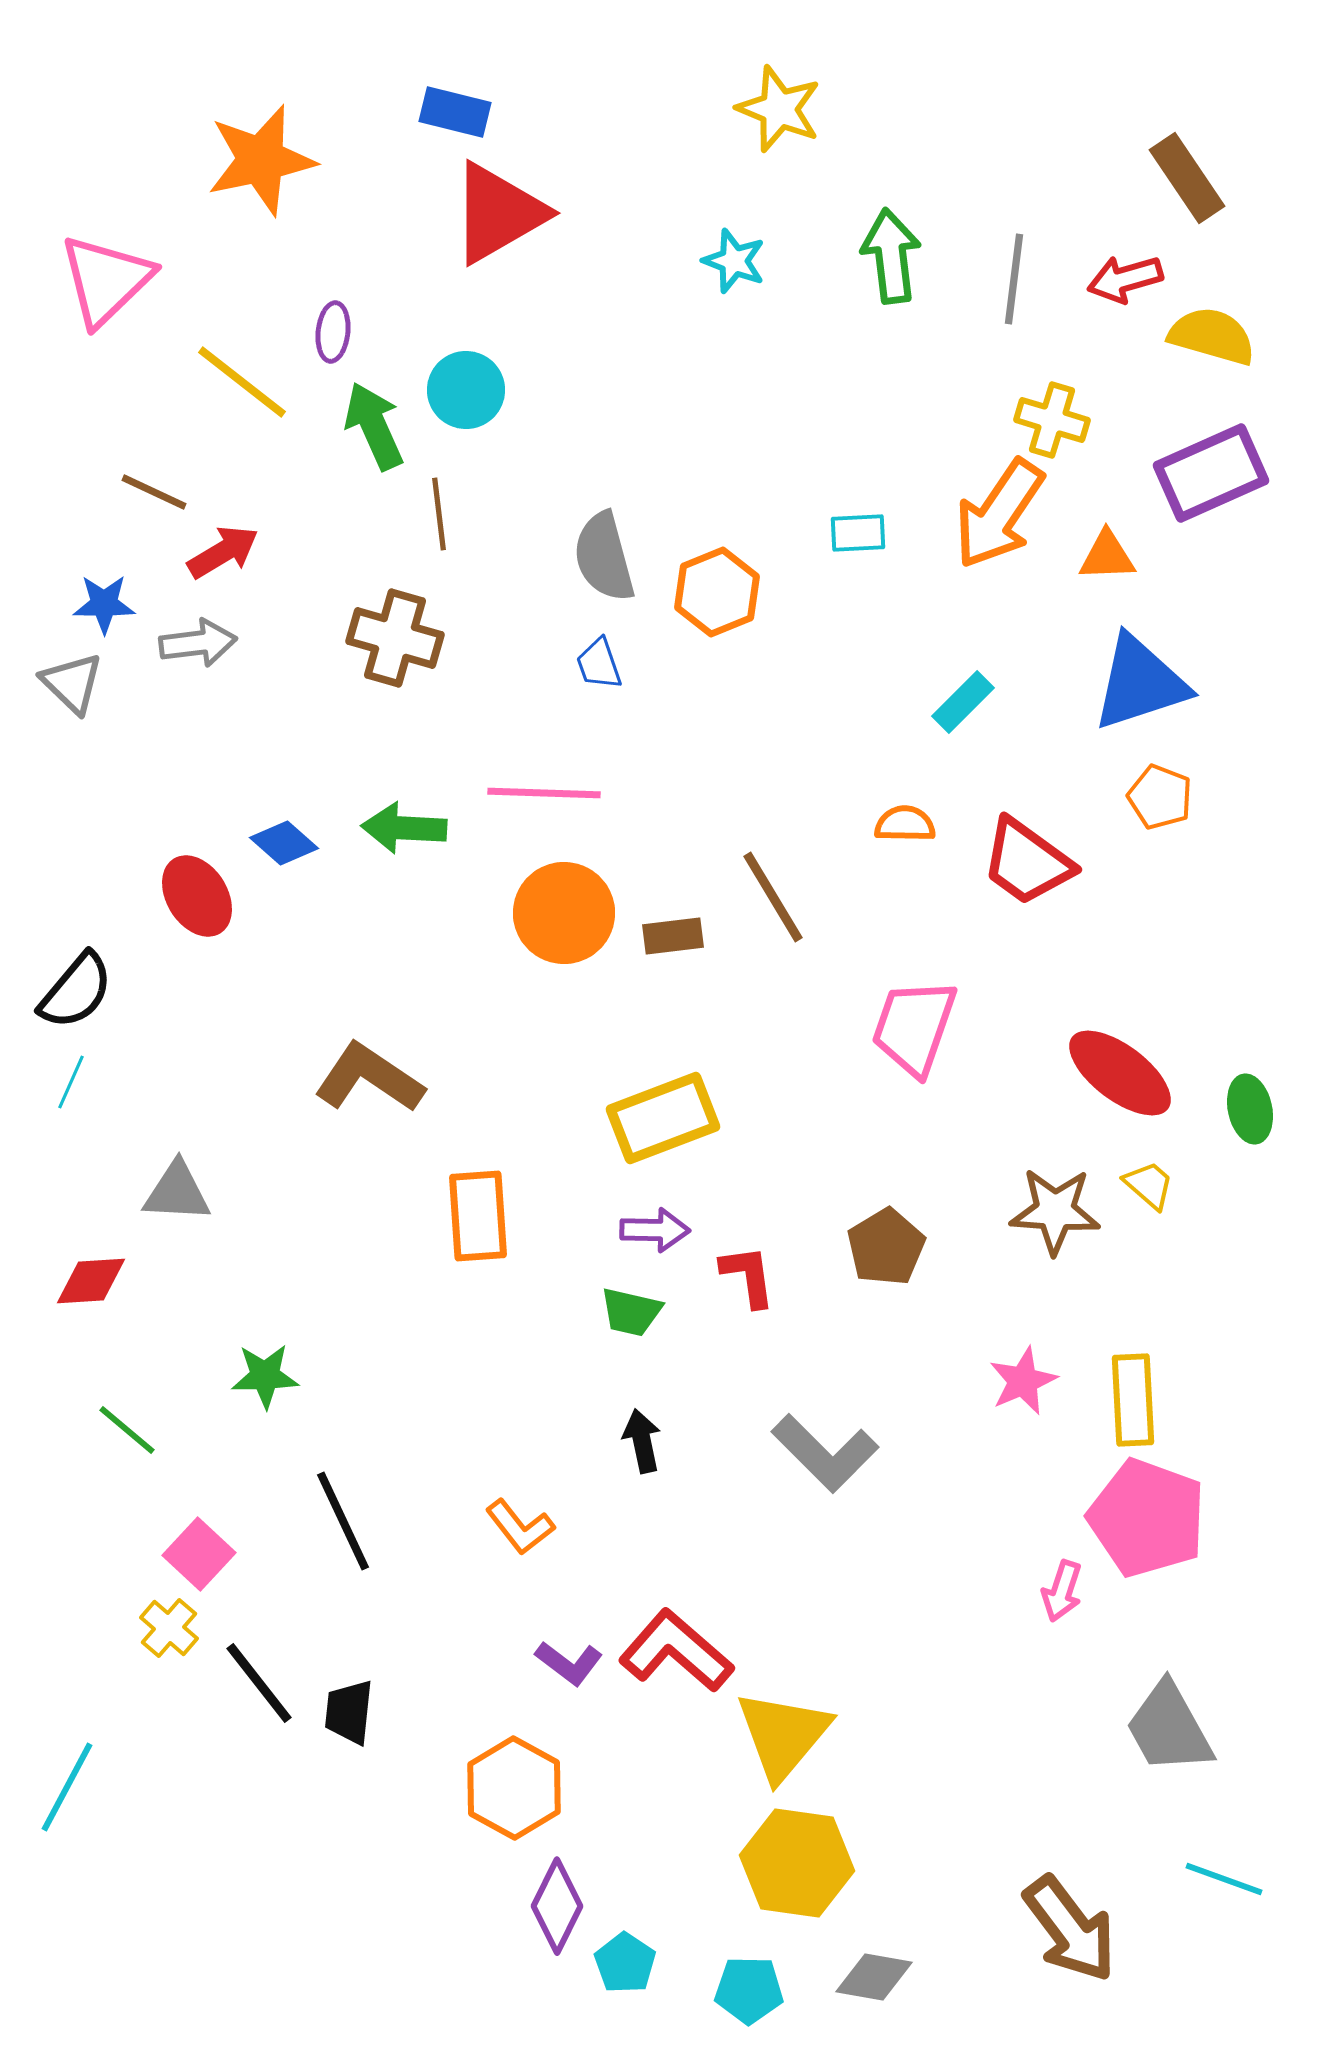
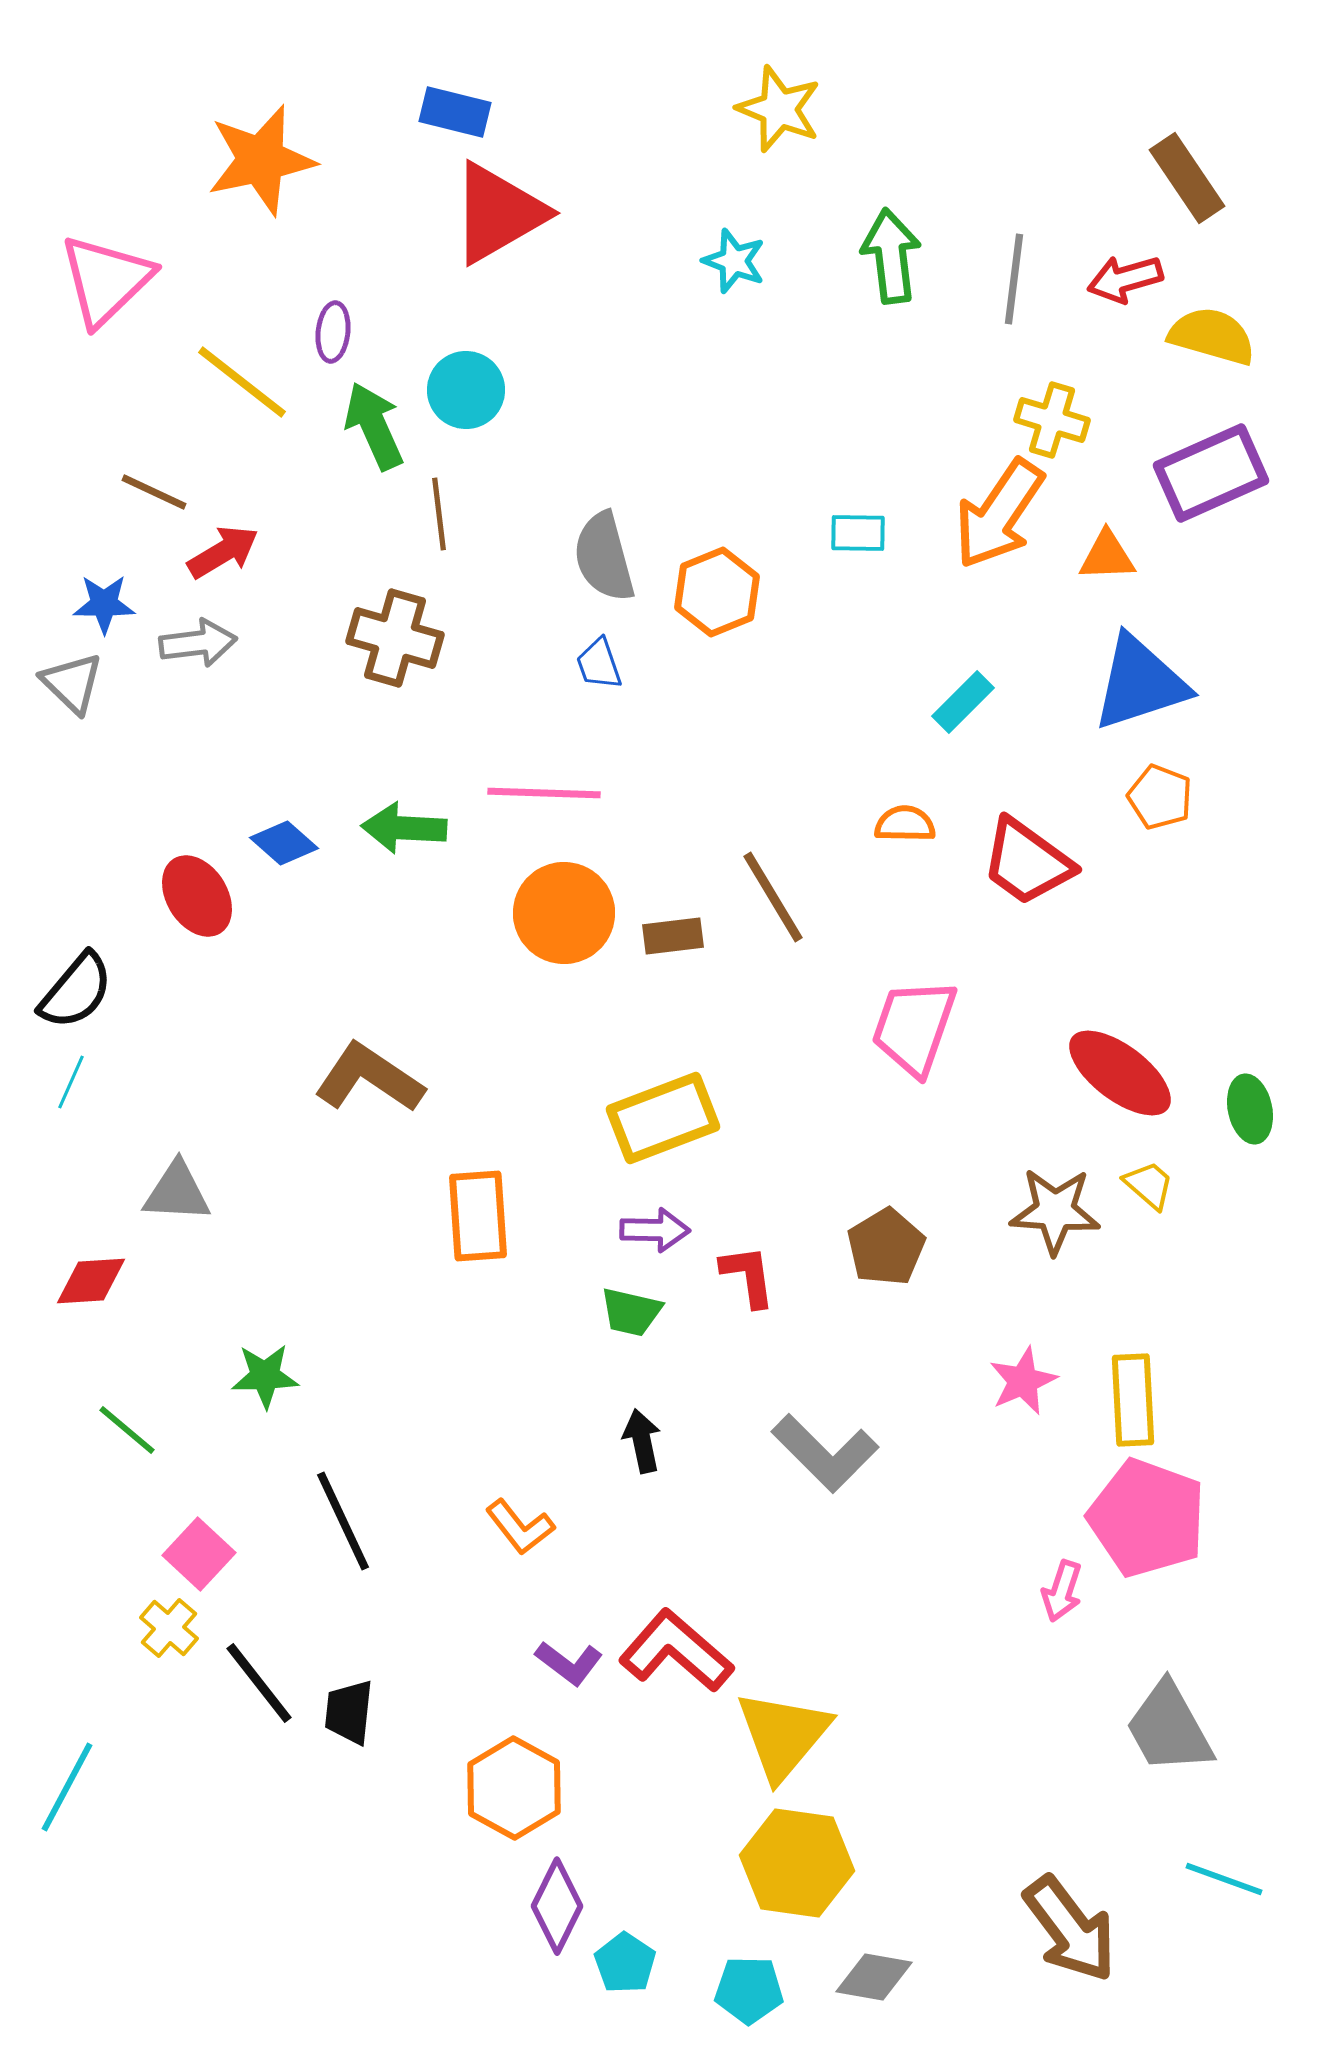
cyan rectangle at (858, 533): rotated 4 degrees clockwise
